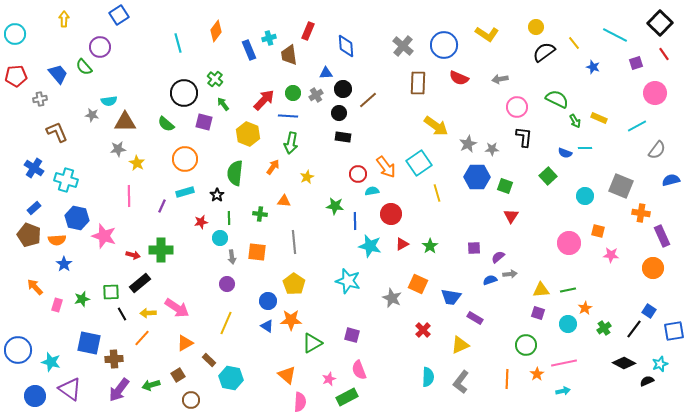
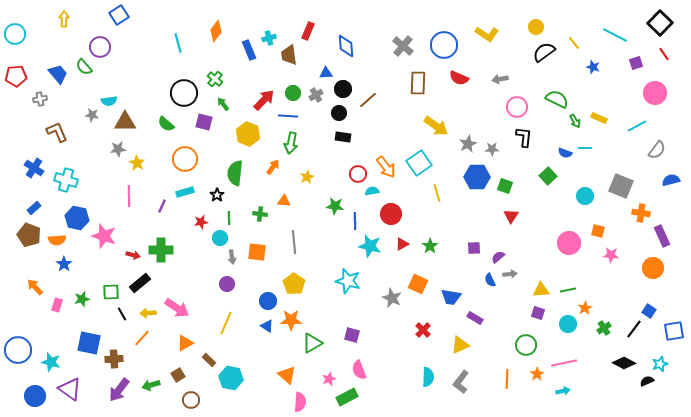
blue semicircle at (490, 280): rotated 96 degrees counterclockwise
